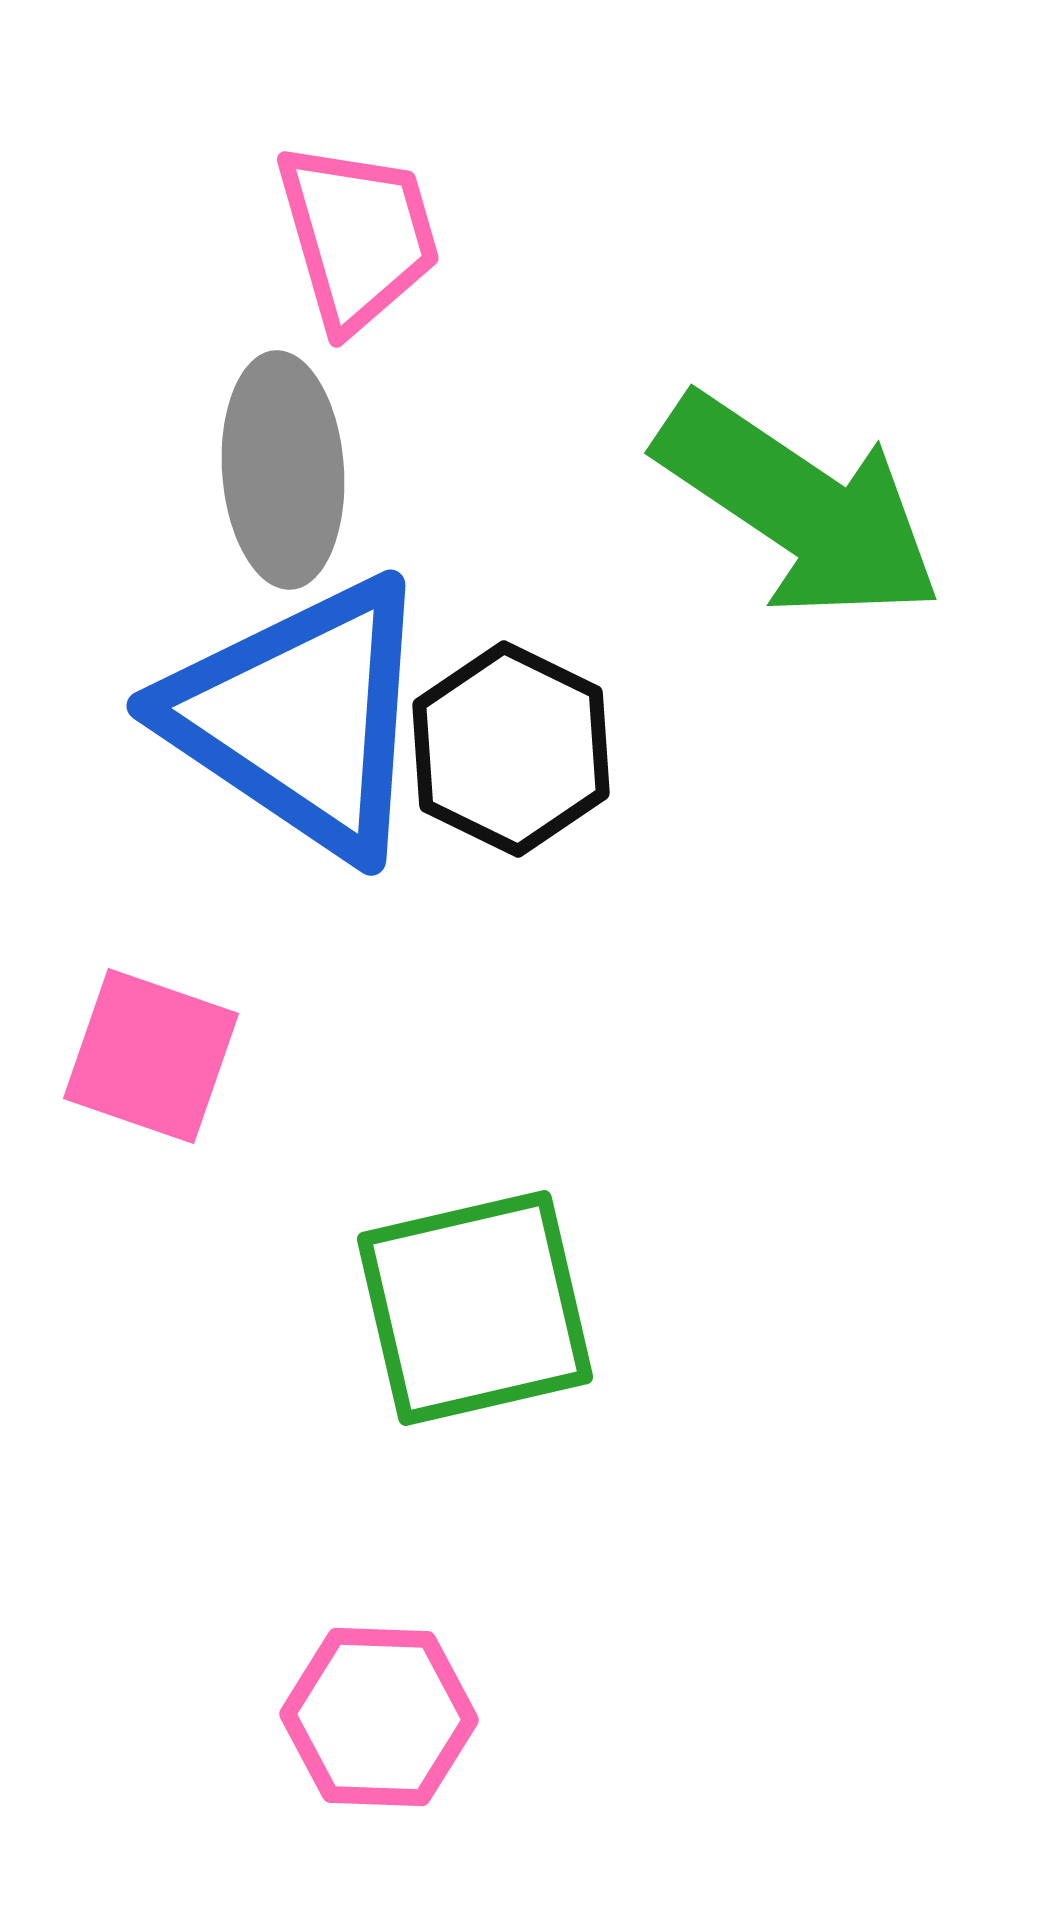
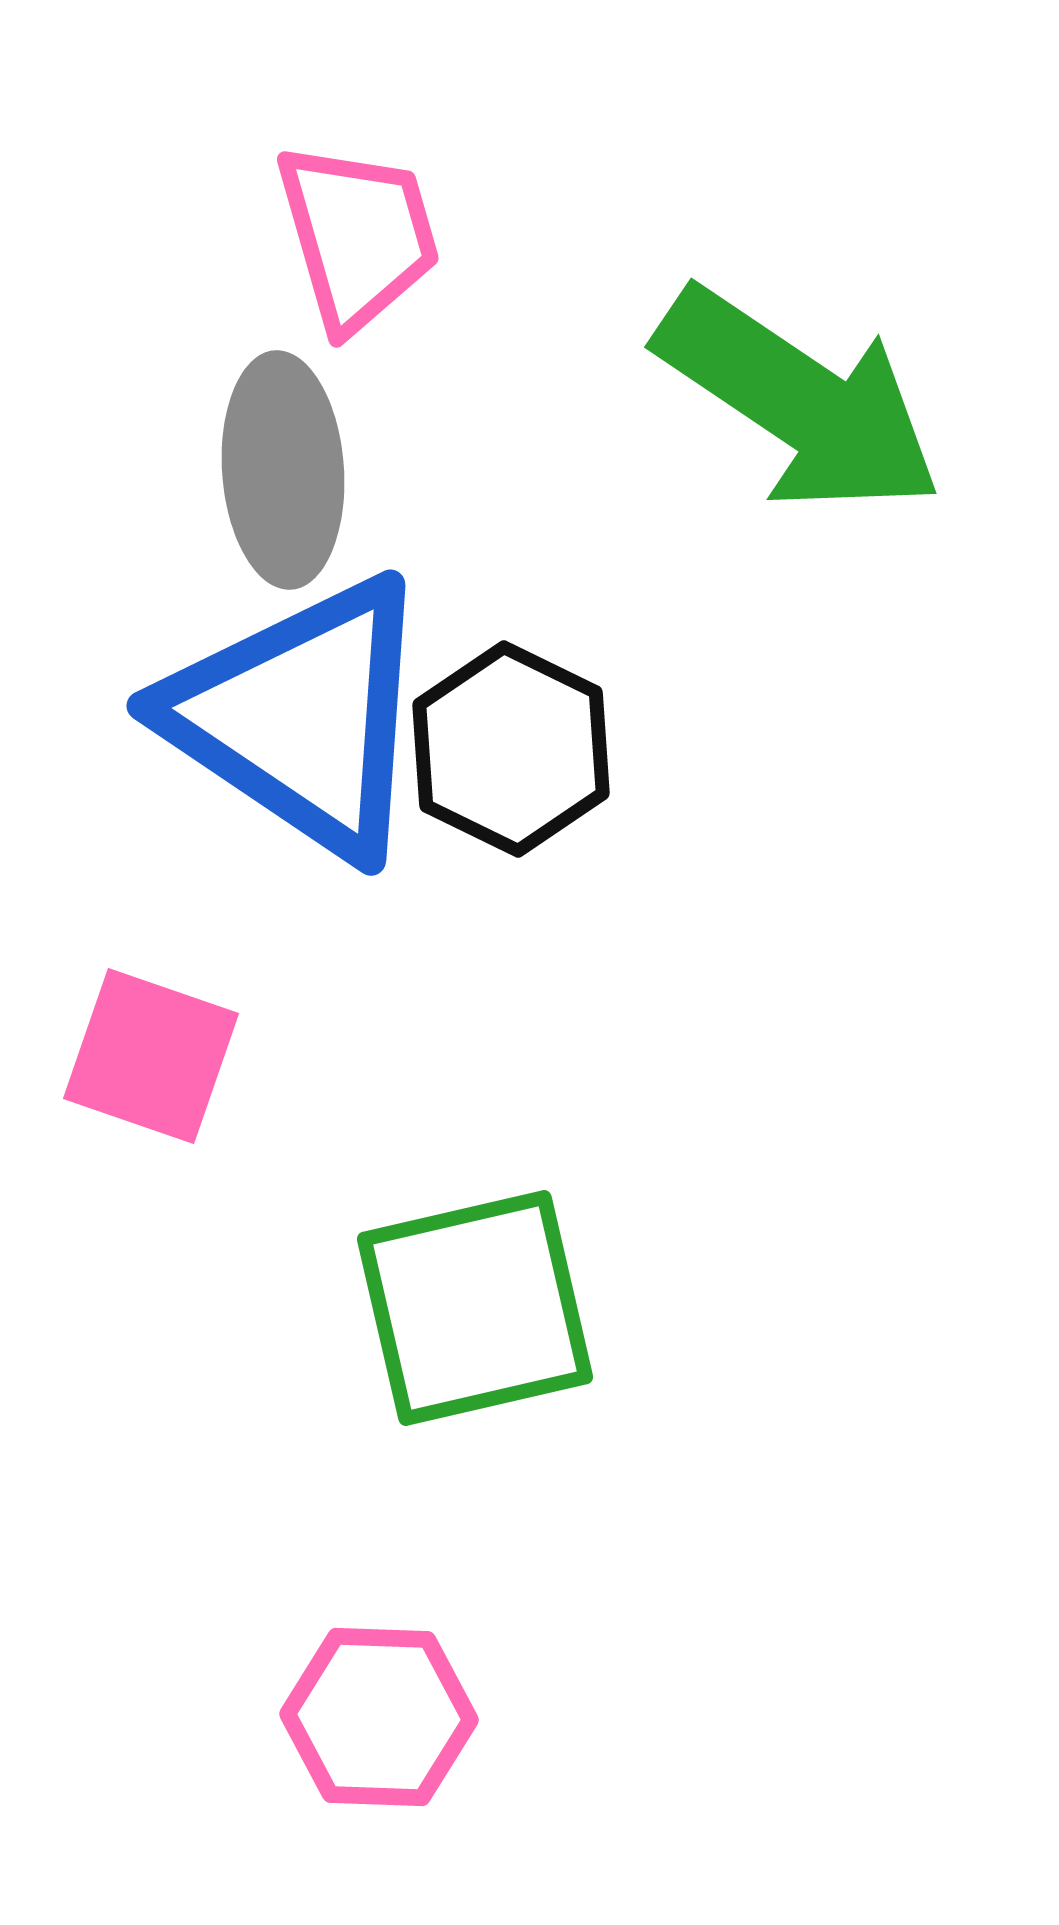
green arrow: moved 106 px up
